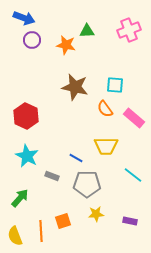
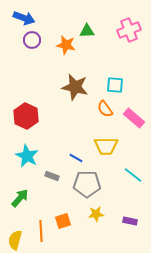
yellow semicircle: moved 4 px down; rotated 36 degrees clockwise
